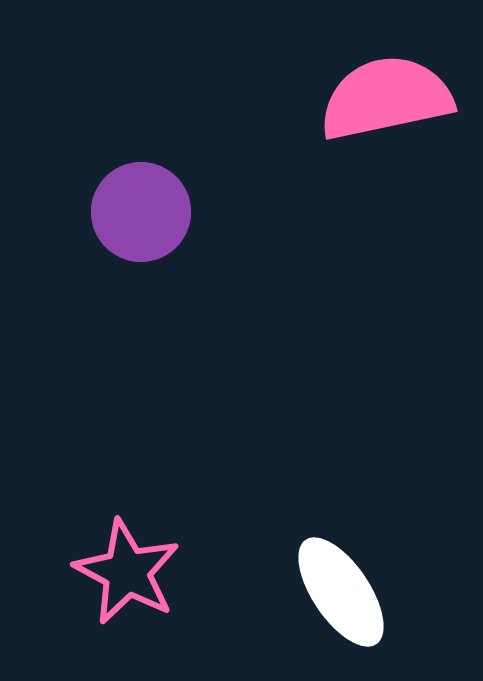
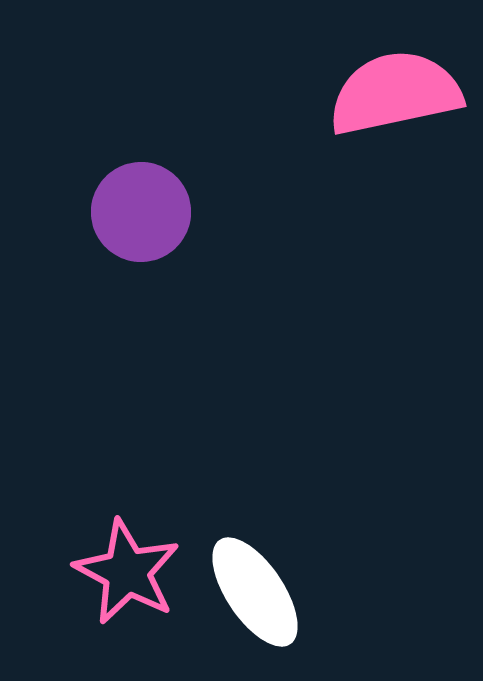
pink semicircle: moved 9 px right, 5 px up
white ellipse: moved 86 px left
